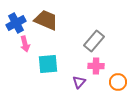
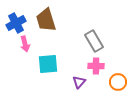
brown trapezoid: rotated 130 degrees counterclockwise
gray rectangle: rotated 70 degrees counterclockwise
